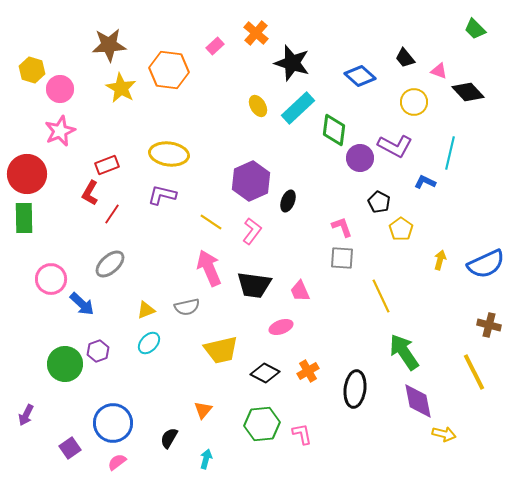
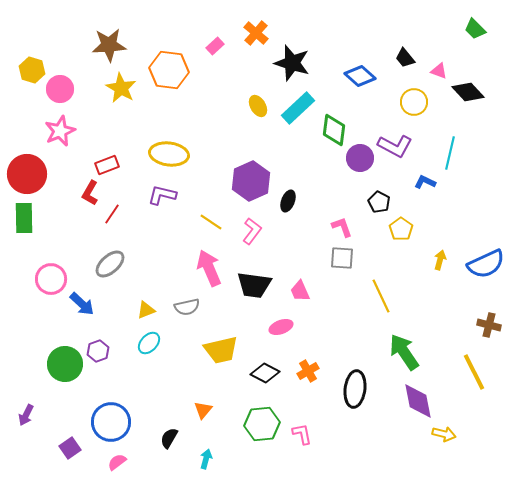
blue circle at (113, 423): moved 2 px left, 1 px up
